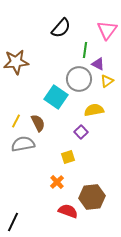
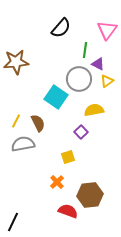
brown hexagon: moved 2 px left, 2 px up
